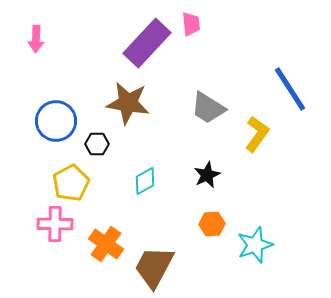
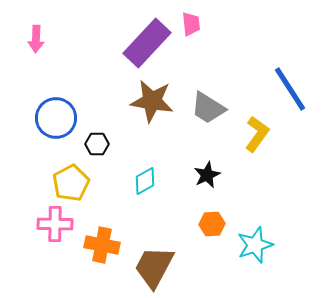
brown star: moved 24 px right, 2 px up
blue circle: moved 3 px up
orange cross: moved 4 px left, 1 px down; rotated 24 degrees counterclockwise
